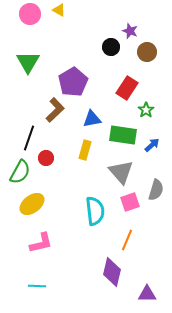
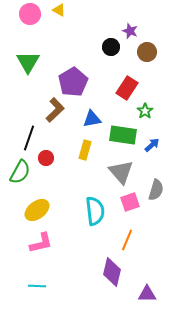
green star: moved 1 px left, 1 px down
yellow ellipse: moved 5 px right, 6 px down
